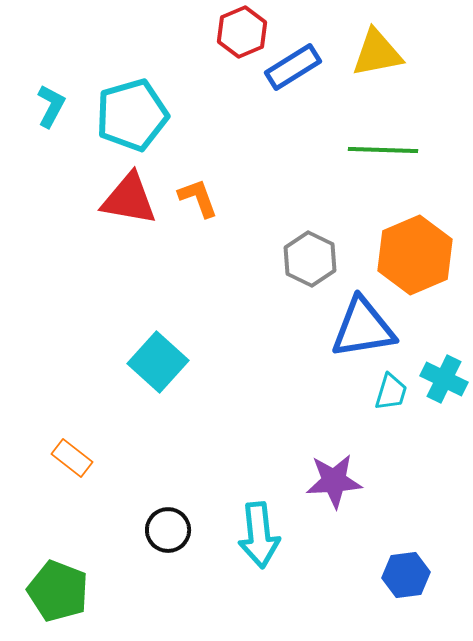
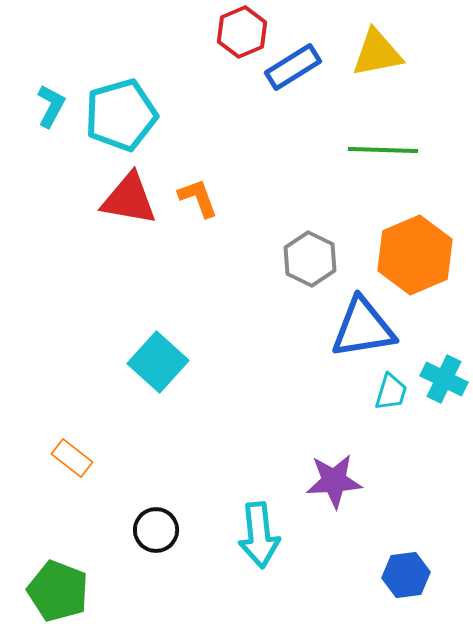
cyan pentagon: moved 11 px left
black circle: moved 12 px left
